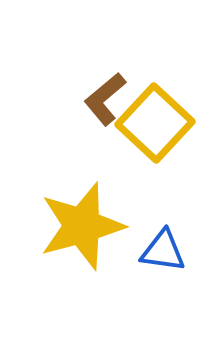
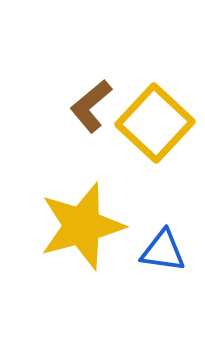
brown L-shape: moved 14 px left, 7 px down
